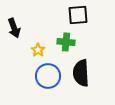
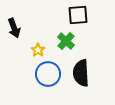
green cross: moved 1 px up; rotated 36 degrees clockwise
blue circle: moved 2 px up
